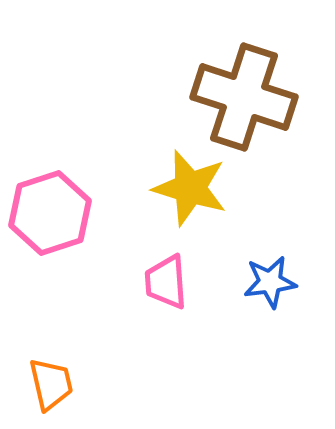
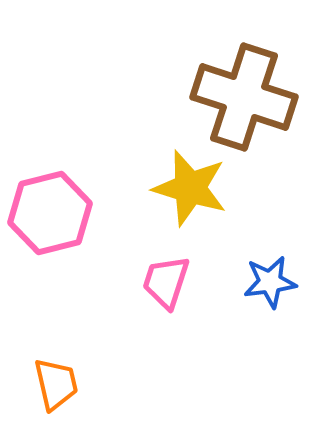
pink hexagon: rotated 4 degrees clockwise
pink trapezoid: rotated 22 degrees clockwise
orange trapezoid: moved 5 px right
